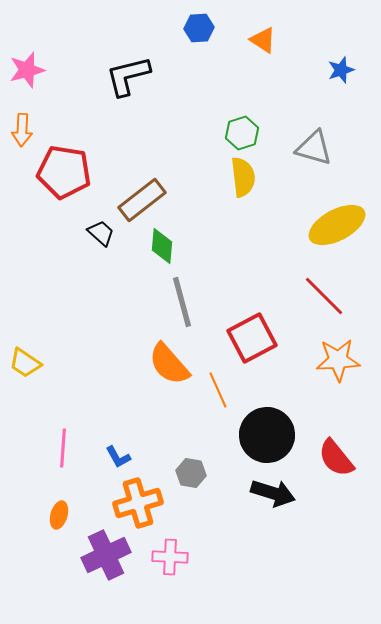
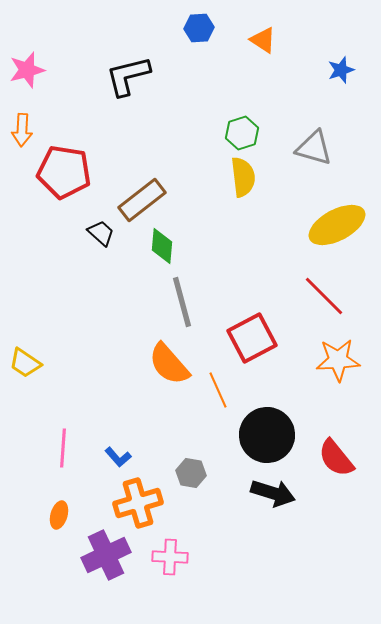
blue L-shape: rotated 12 degrees counterclockwise
